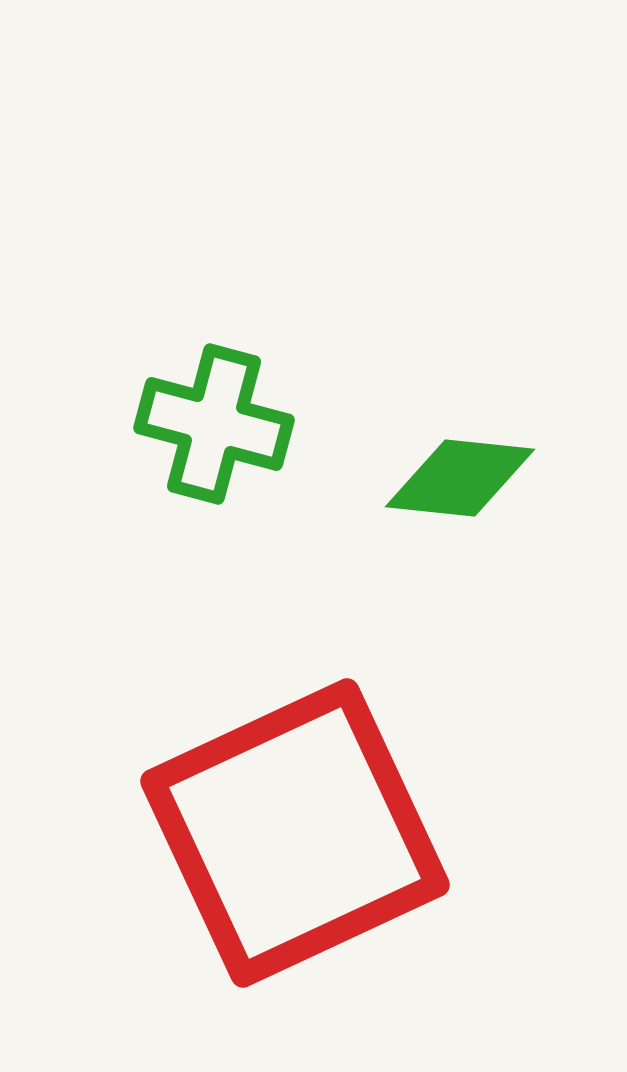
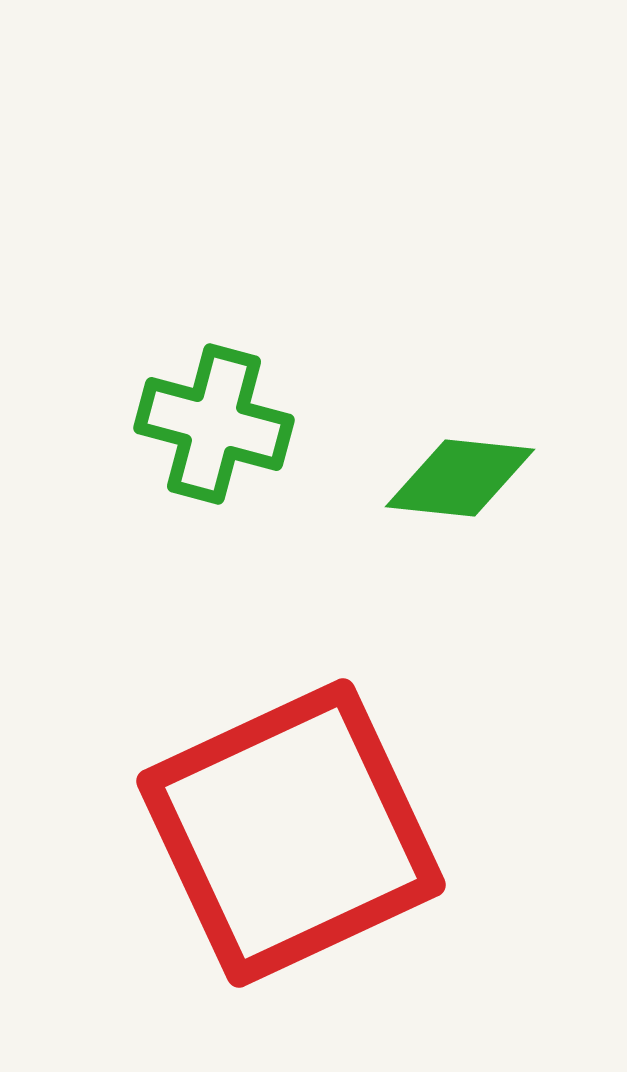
red square: moved 4 px left
